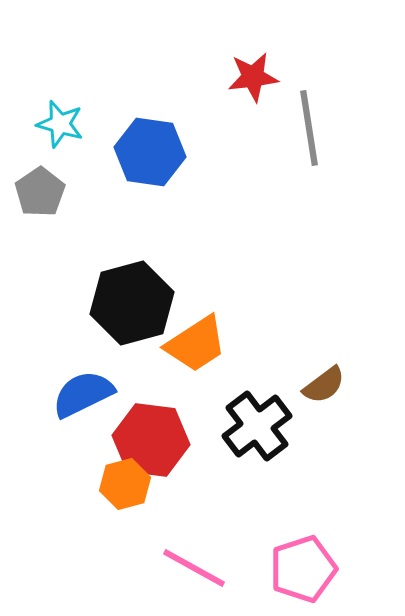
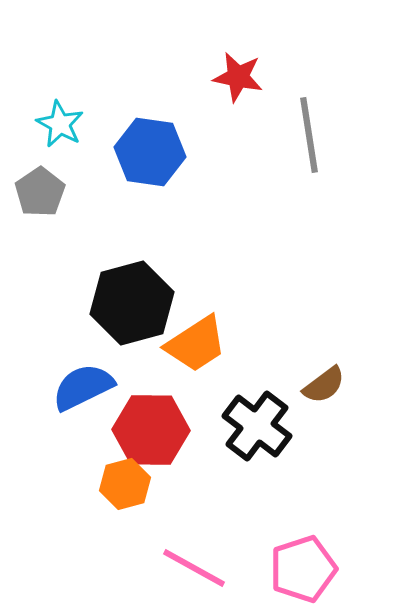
red star: moved 15 px left; rotated 18 degrees clockwise
cyan star: rotated 12 degrees clockwise
gray line: moved 7 px down
blue semicircle: moved 7 px up
black cross: rotated 16 degrees counterclockwise
red hexagon: moved 10 px up; rotated 6 degrees counterclockwise
